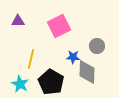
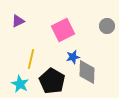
purple triangle: rotated 24 degrees counterclockwise
pink square: moved 4 px right, 4 px down
gray circle: moved 10 px right, 20 px up
blue star: rotated 16 degrees counterclockwise
black pentagon: moved 1 px right, 1 px up
